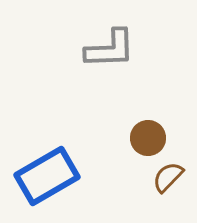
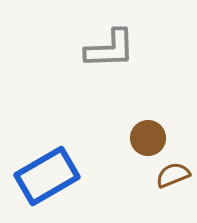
brown semicircle: moved 5 px right, 2 px up; rotated 24 degrees clockwise
